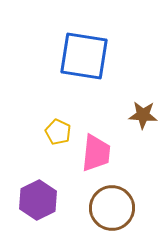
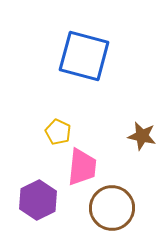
blue square: rotated 6 degrees clockwise
brown star: moved 1 px left, 21 px down; rotated 8 degrees clockwise
pink trapezoid: moved 14 px left, 14 px down
